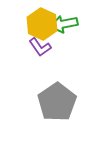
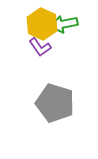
gray pentagon: moved 2 px left, 1 px down; rotated 21 degrees counterclockwise
